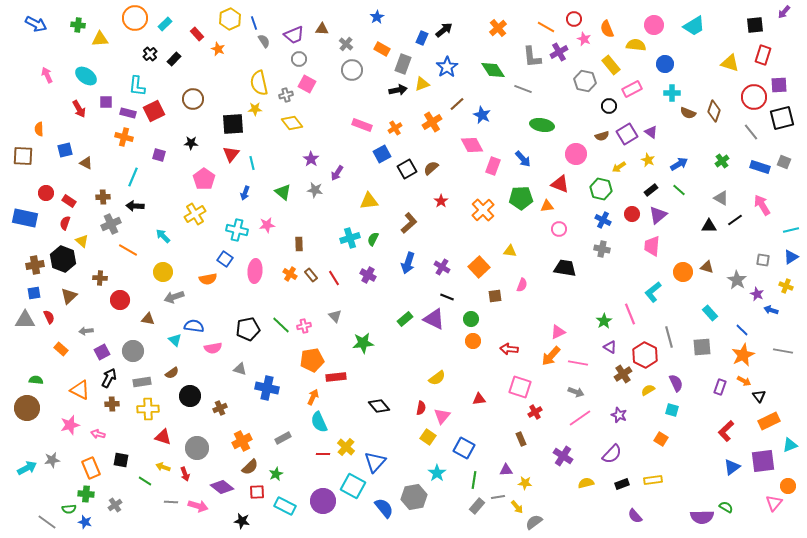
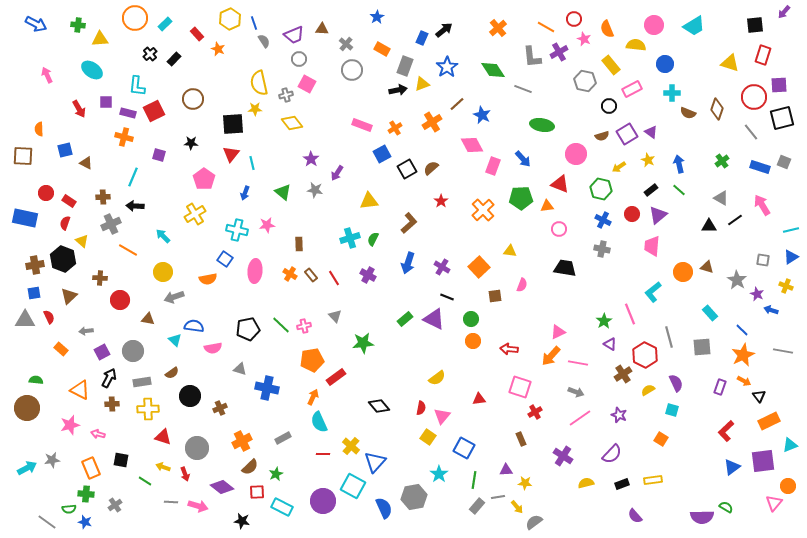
gray rectangle at (403, 64): moved 2 px right, 2 px down
cyan ellipse at (86, 76): moved 6 px right, 6 px up
brown diamond at (714, 111): moved 3 px right, 2 px up
blue arrow at (679, 164): rotated 72 degrees counterclockwise
purple triangle at (610, 347): moved 3 px up
red rectangle at (336, 377): rotated 30 degrees counterclockwise
yellow cross at (346, 447): moved 5 px right, 1 px up
cyan star at (437, 473): moved 2 px right, 1 px down
cyan rectangle at (285, 506): moved 3 px left, 1 px down
blue semicircle at (384, 508): rotated 15 degrees clockwise
